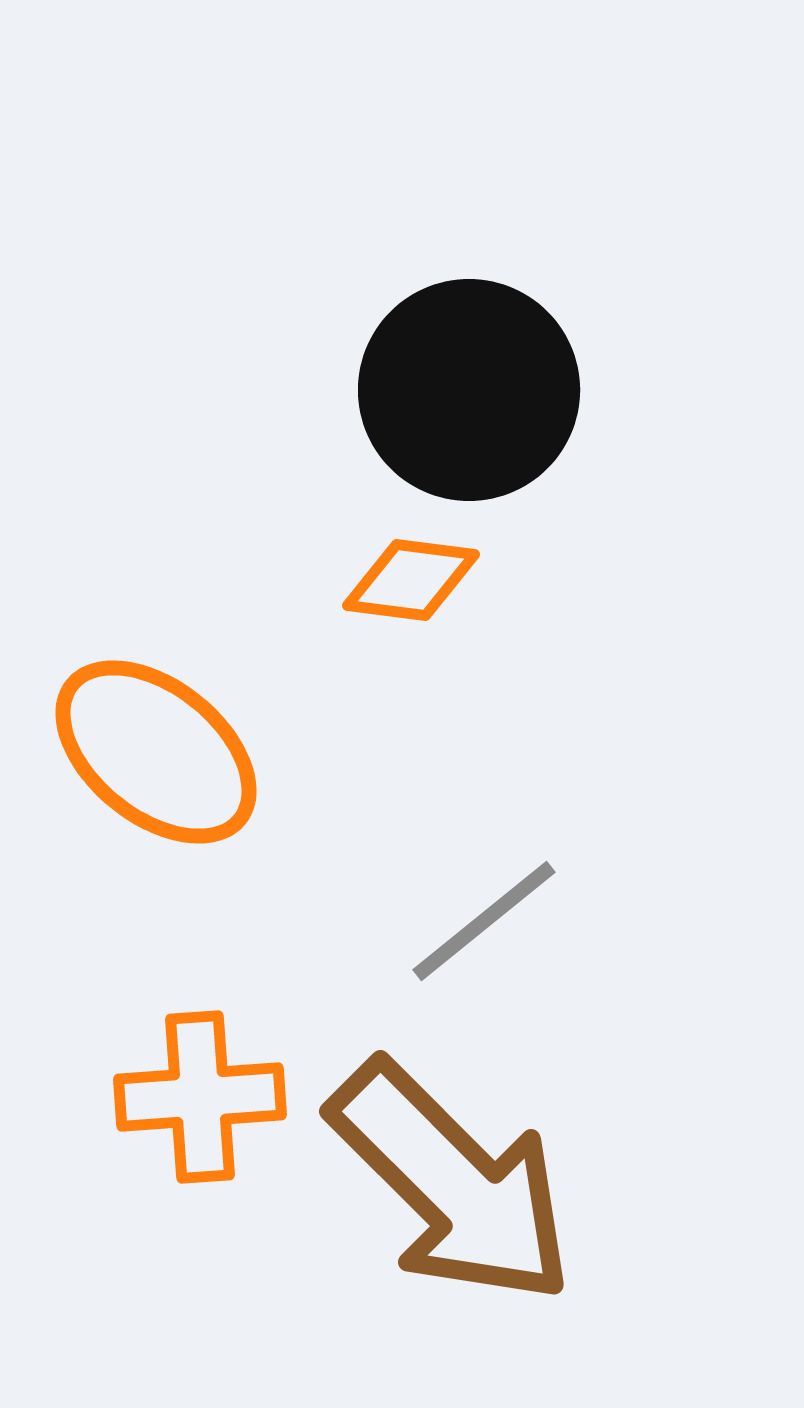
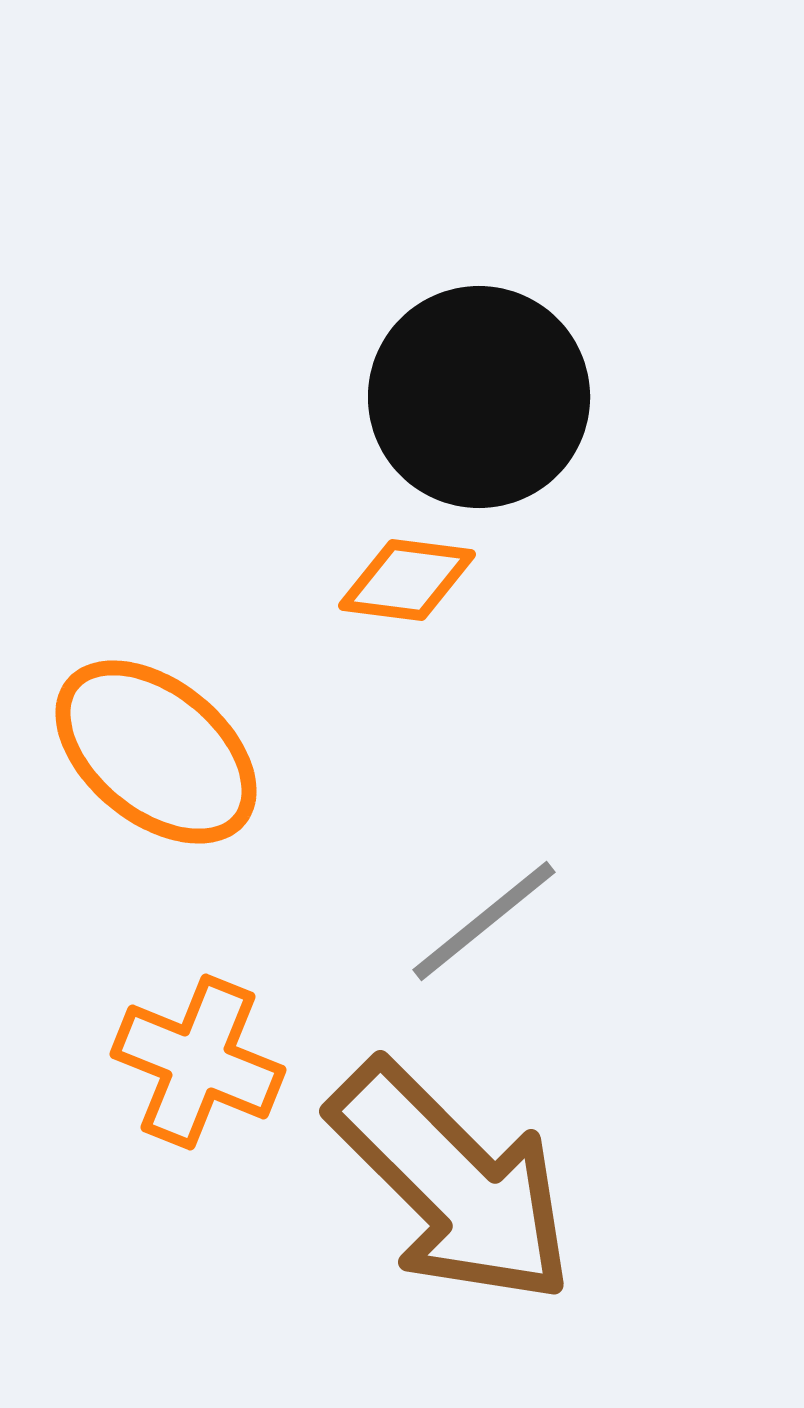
black circle: moved 10 px right, 7 px down
orange diamond: moved 4 px left
orange cross: moved 2 px left, 35 px up; rotated 26 degrees clockwise
